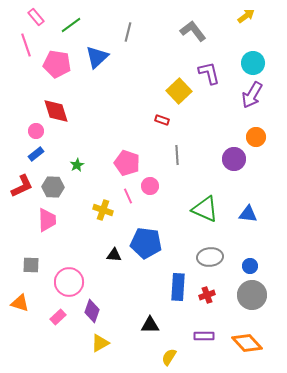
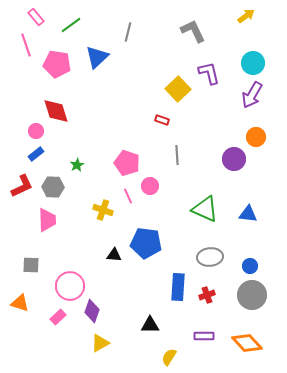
gray L-shape at (193, 31): rotated 12 degrees clockwise
yellow square at (179, 91): moved 1 px left, 2 px up
pink circle at (69, 282): moved 1 px right, 4 px down
